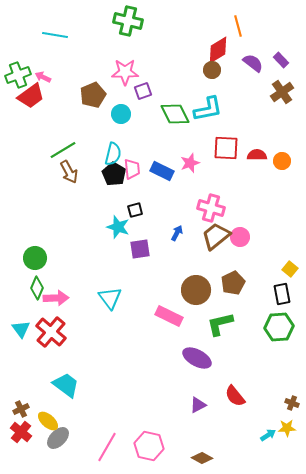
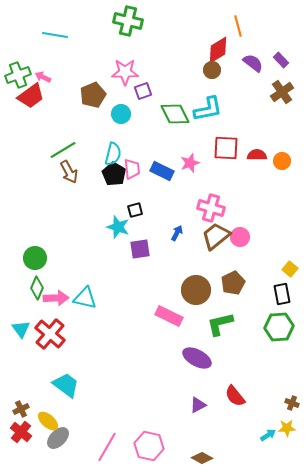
cyan triangle at (110, 298): moved 25 px left; rotated 40 degrees counterclockwise
red cross at (51, 332): moved 1 px left, 2 px down
